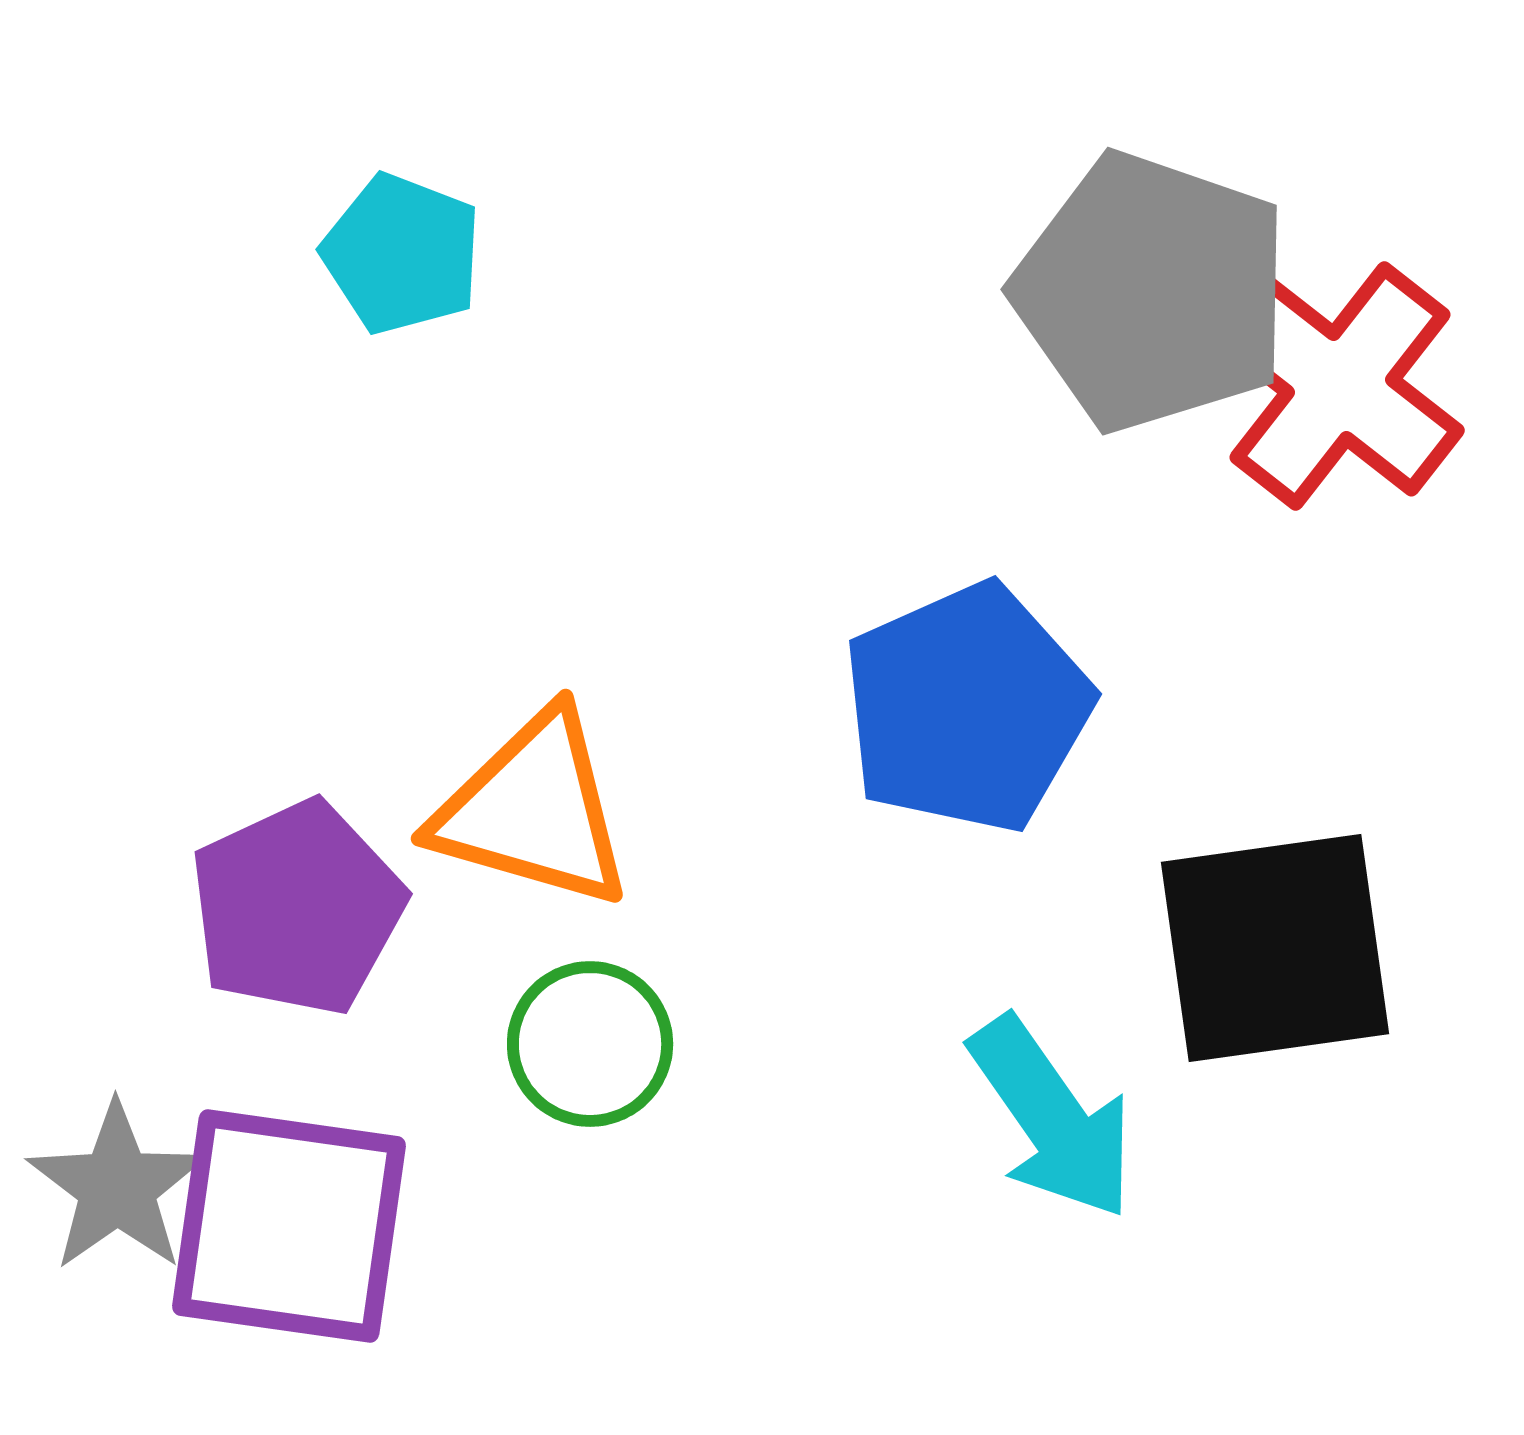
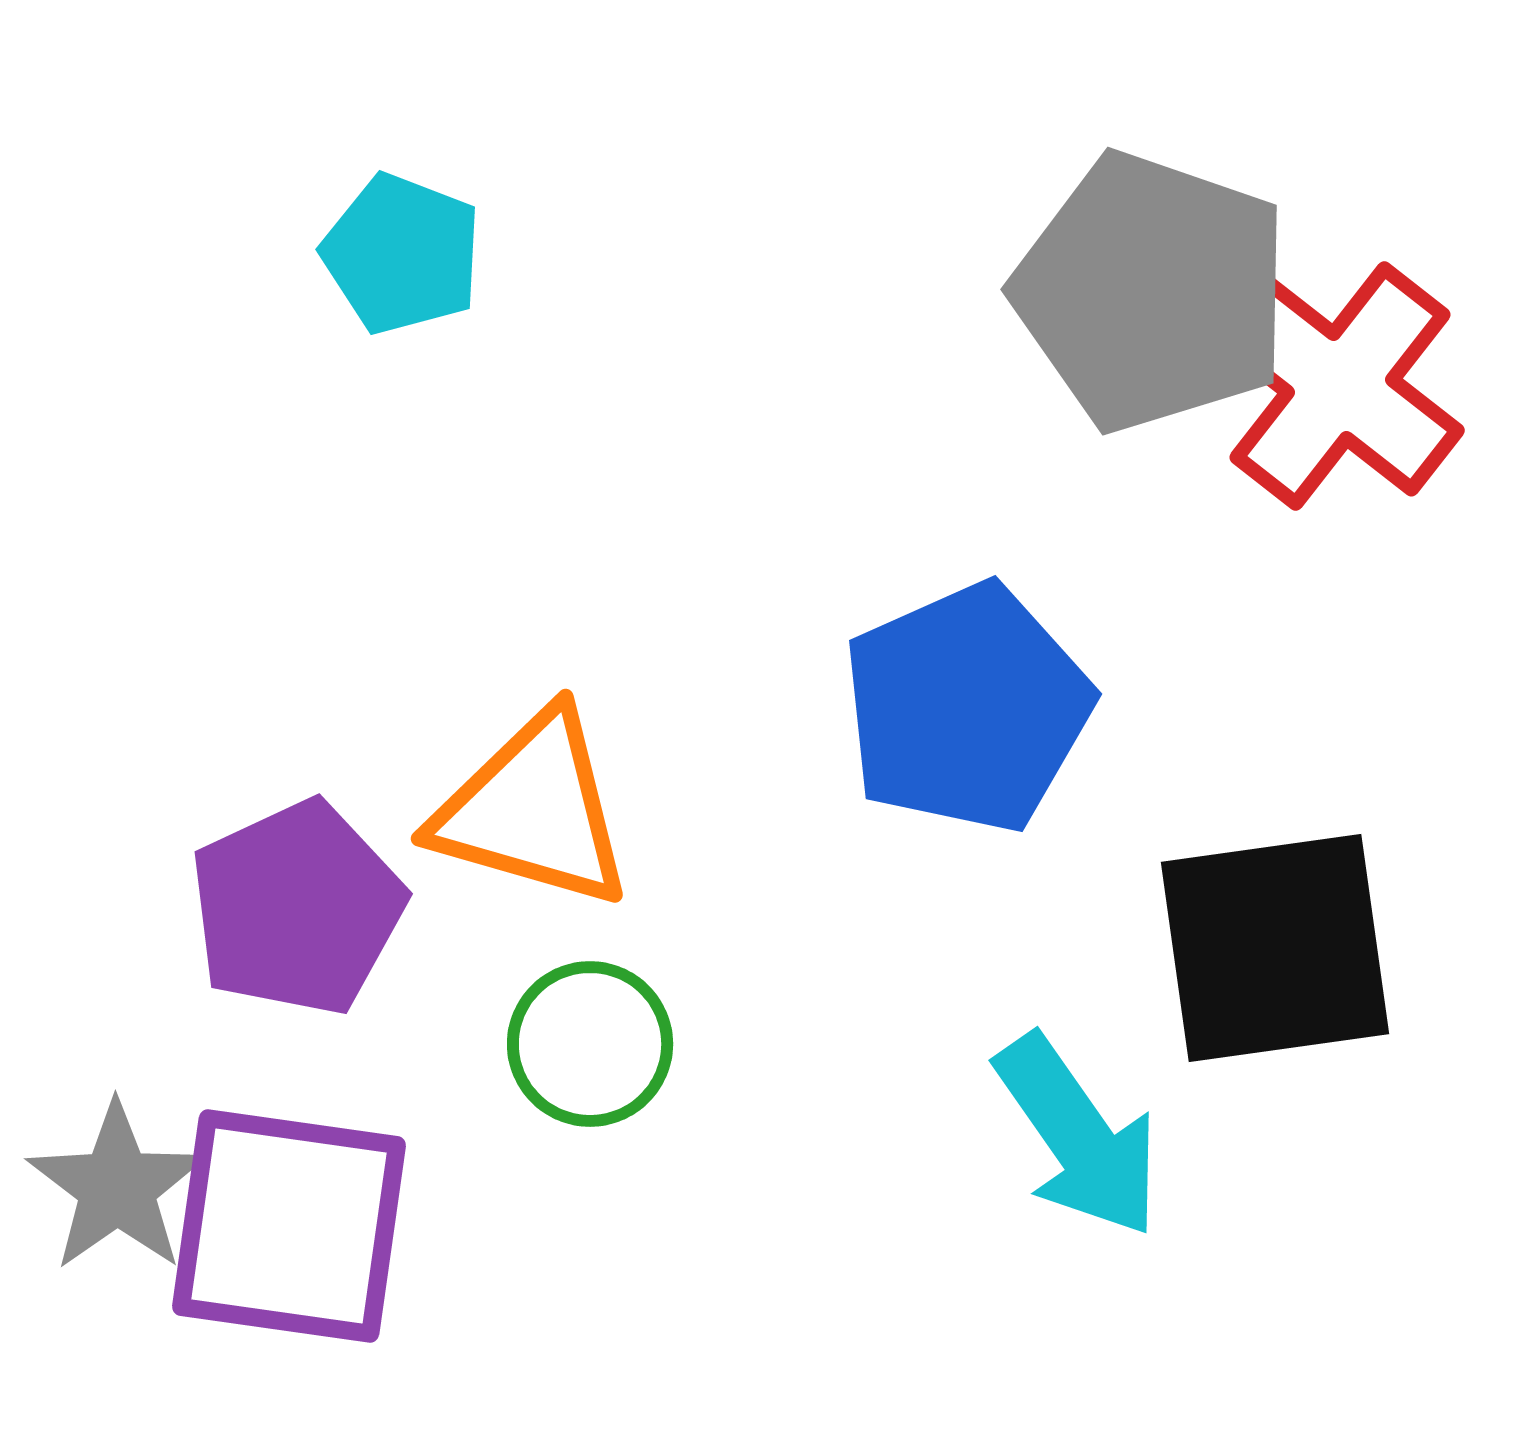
cyan arrow: moved 26 px right, 18 px down
